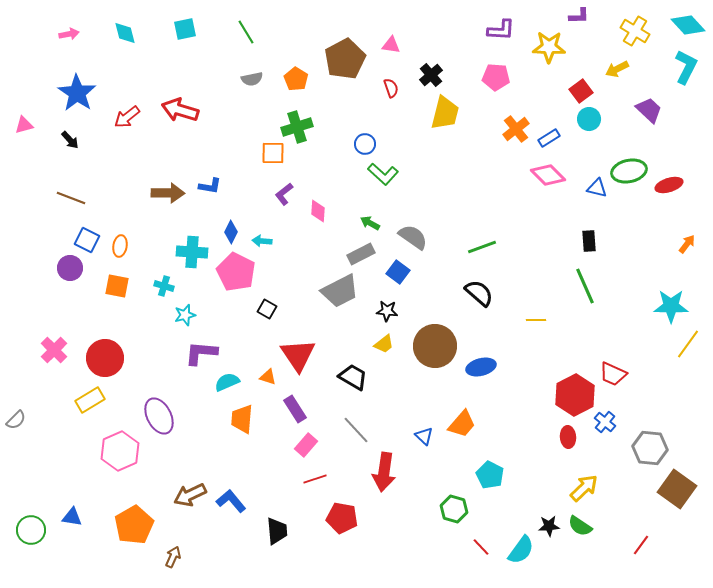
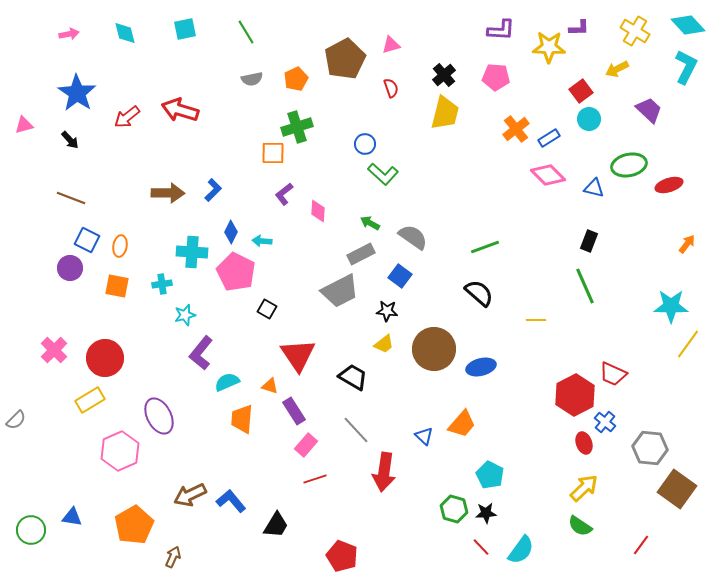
purple L-shape at (579, 16): moved 12 px down
pink triangle at (391, 45): rotated 24 degrees counterclockwise
black cross at (431, 75): moved 13 px right
orange pentagon at (296, 79): rotated 15 degrees clockwise
green ellipse at (629, 171): moved 6 px up
blue L-shape at (210, 186): moved 3 px right, 4 px down; rotated 55 degrees counterclockwise
blue triangle at (597, 188): moved 3 px left
black rectangle at (589, 241): rotated 25 degrees clockwise
green line at (482, 247): moved 3 px right
blue square at (398, 272): moved 2 px right, 4 px down
cyan cross at (164, 286): moved 2 px left, 2 px up; rotated 24 degrees counterclockwise
brown circle at (435, 346): moved 1 px left, 3 px down
purple L-shape at (201, 353): rotated 56 degrees counterclockwise
orange triangle at (268, 377): moved 2 px right, 9 px down
purple rectangle at (295, 409): moved 1 px left, 2 px down
red ellipse at (568, 437): moved 16 px right, 6 px down; rotated 15 degrees counterclockwise
red pentagon at (342, 518): moved 38 px down; rotated 12 degrees clockwise
black star at (549, 526): moved 63 px left, 13 px up
black trapezoid at (277, 531): moved 1 px left, 6 px up; rotated 36 degrees clockwise
